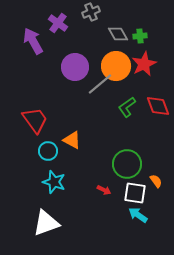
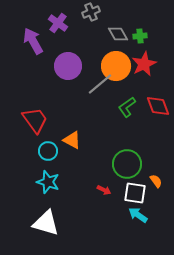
purple circle: moved 7 px left, 1 px up
cyan star: moved 6 px left
white triangle: rotated 36 degrees clockwise
